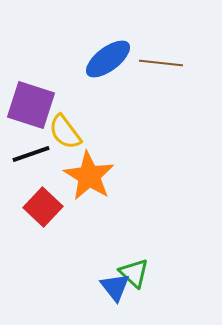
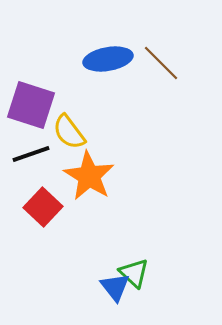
blue ellipse: rotated 27 degrees clockwise
brown line: rotated 39 degrees clockwise
yellow semicircle: moved 4 px right
